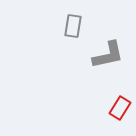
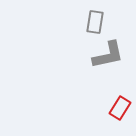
gray rectangle: moved 22 px right, 4 px up
